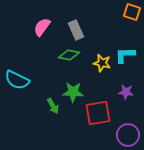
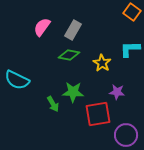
orange square: rotated 18 degrees clockwise
gray rectangle: moved 3 px left; rotated 54 degrees clockwise
cyan L-shape: moved 5 px right, 6 px up
yellow star: rotated 18 degrees clockwise
purple star: moved 9 px left
green arrow: moved 2 px up
red square: moved 1 px down
purple circle: moved 2 px left
